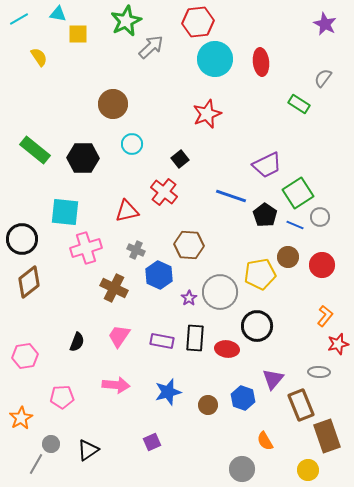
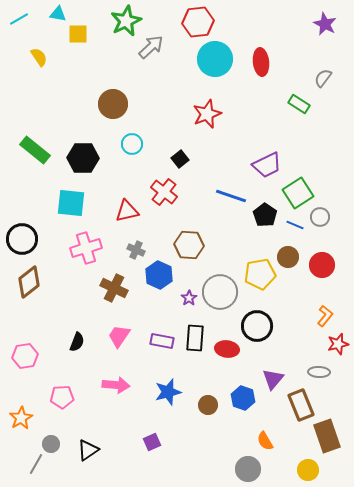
cyan square at (65, 212): moved 6 px right, 9 px up
gray circle at (242, 469): moved 6 px right
